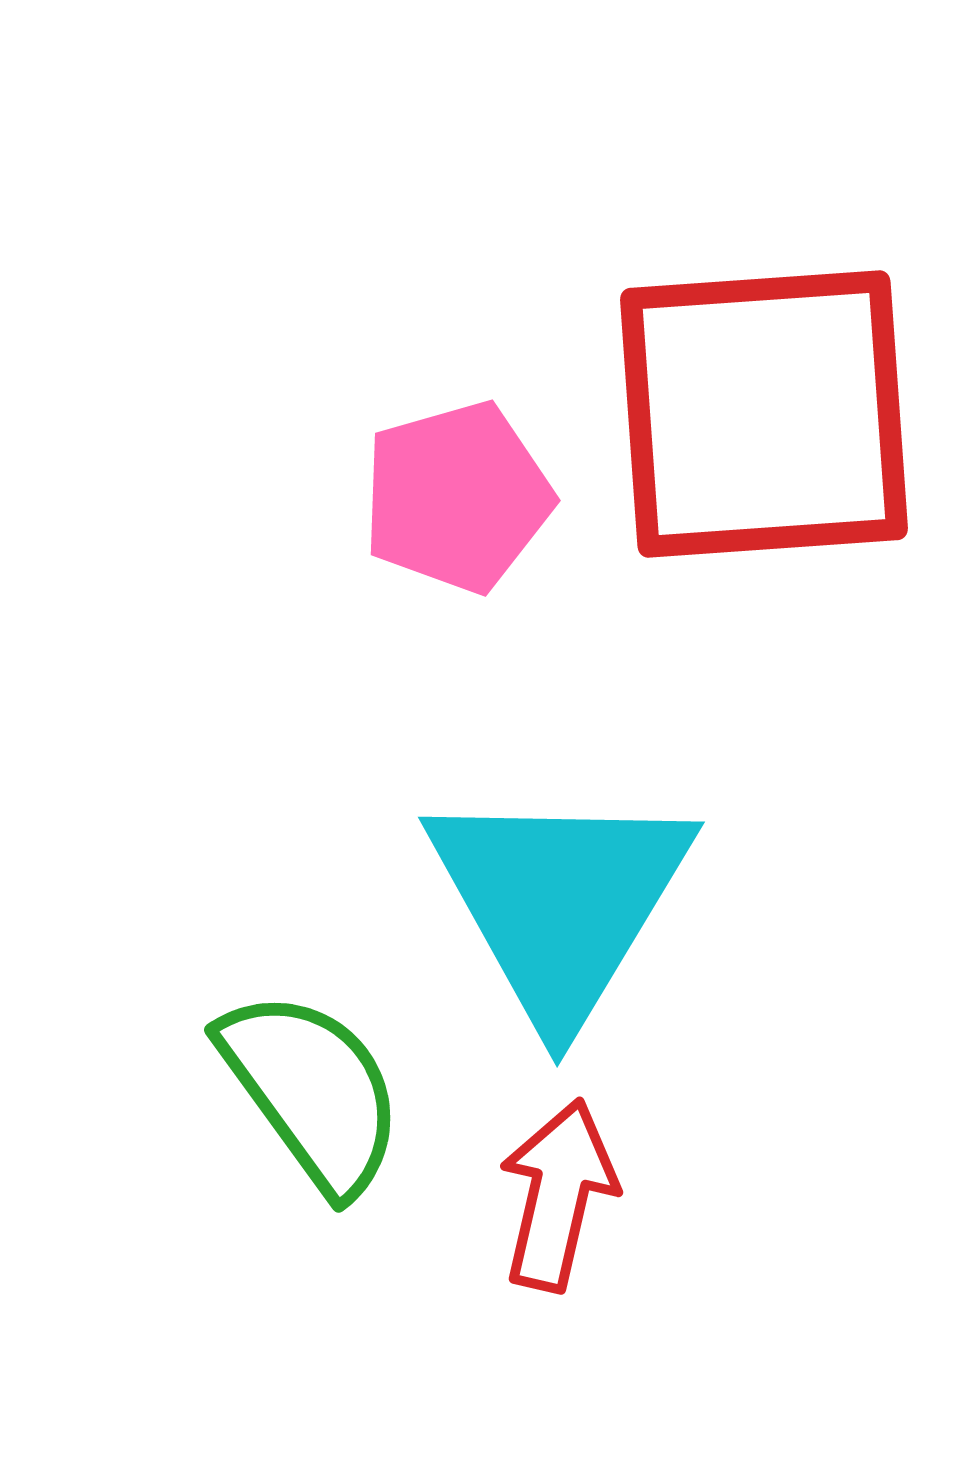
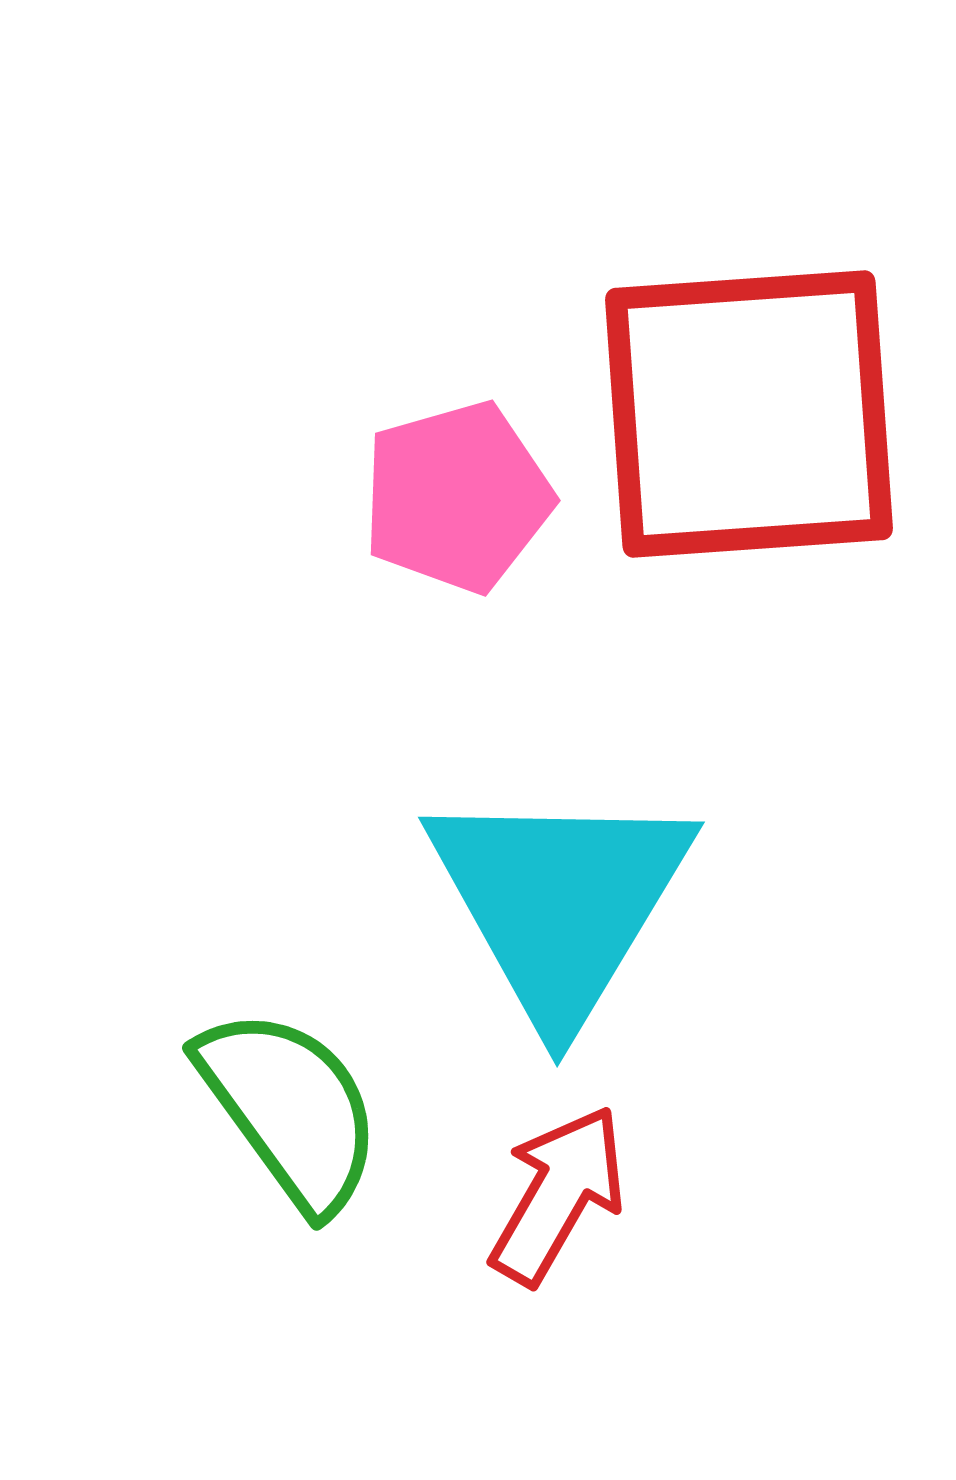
red square: moved 15 px left
green semicircle: moved 22 px left, 18 px down
red arrow: rotated 17 degrees clockwise
